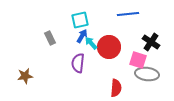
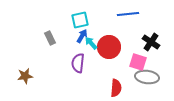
pink square: moved 2 px down
gray ellipse: moved 3 px down
